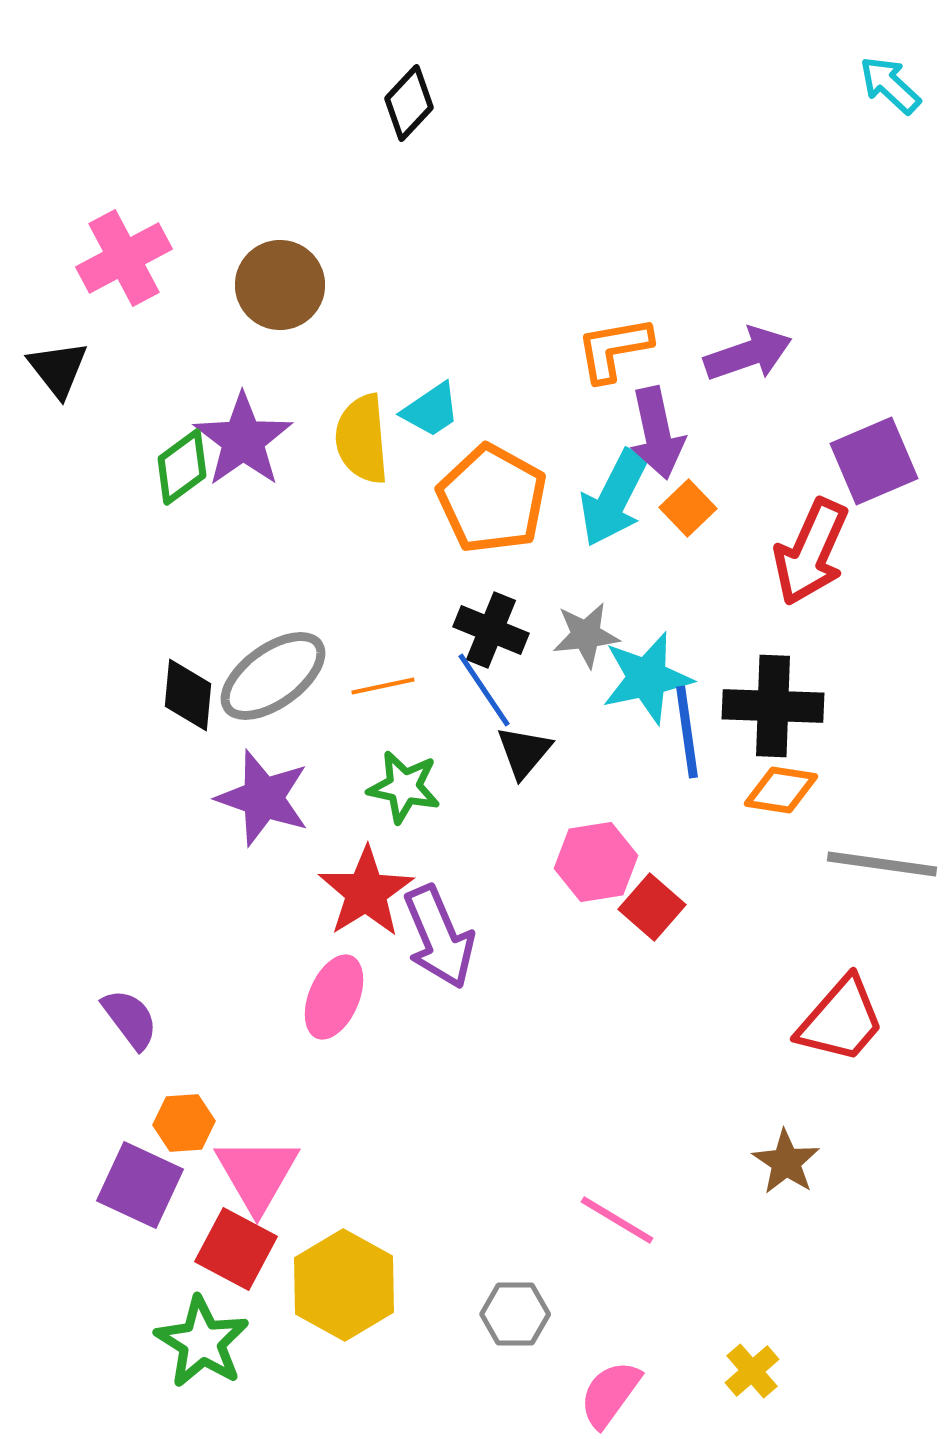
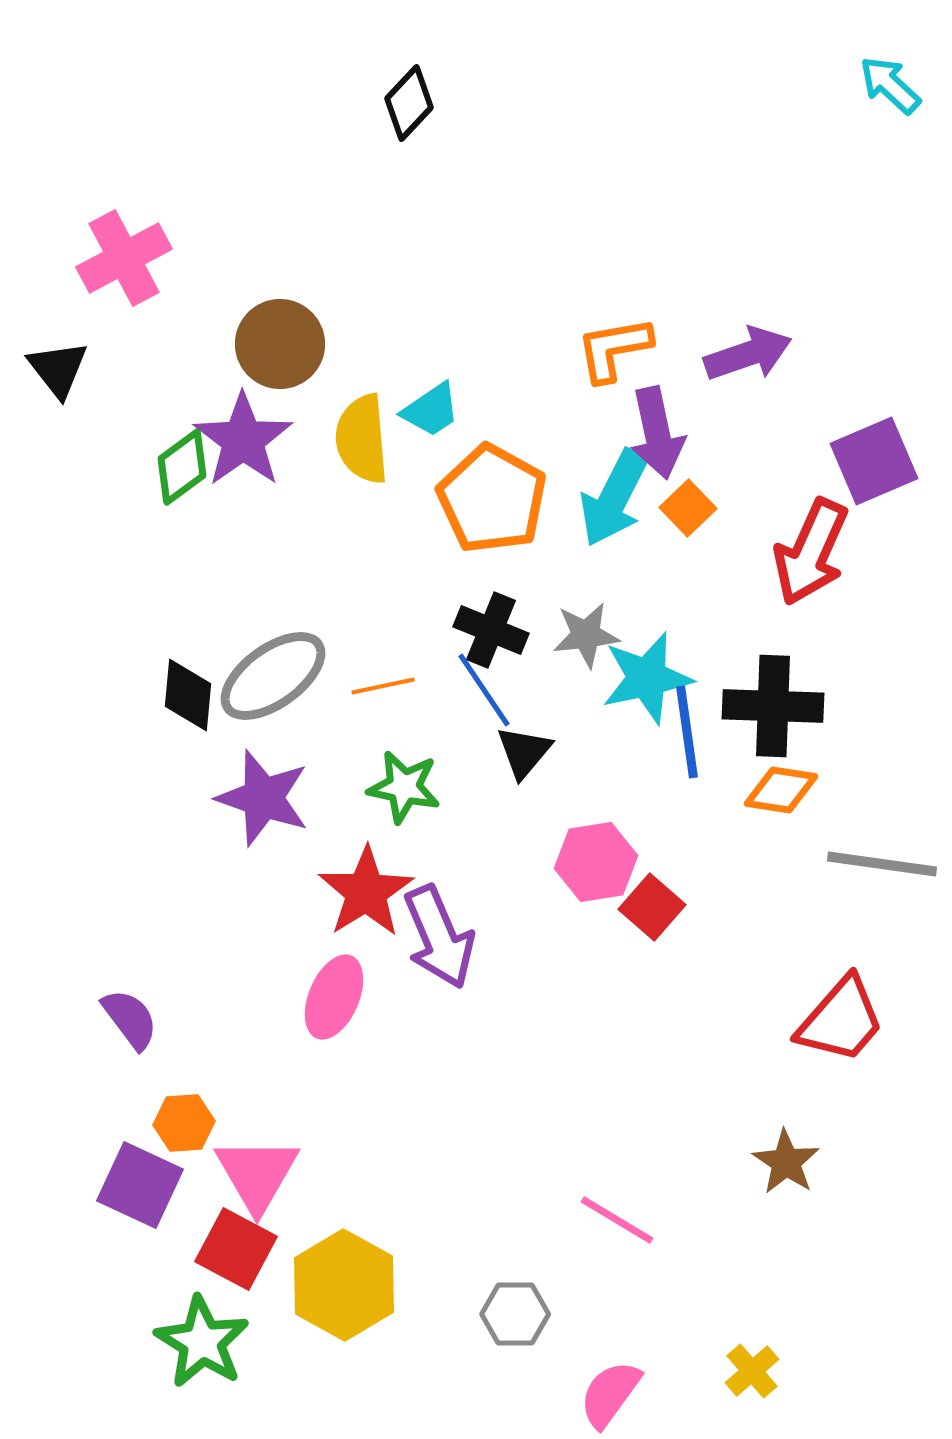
brown circle at (280, 285): moved 59 px down
